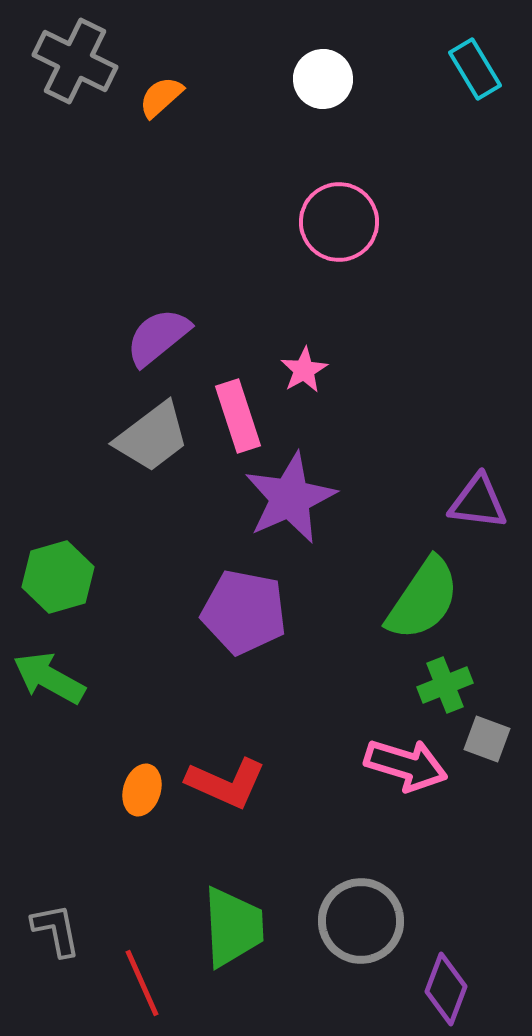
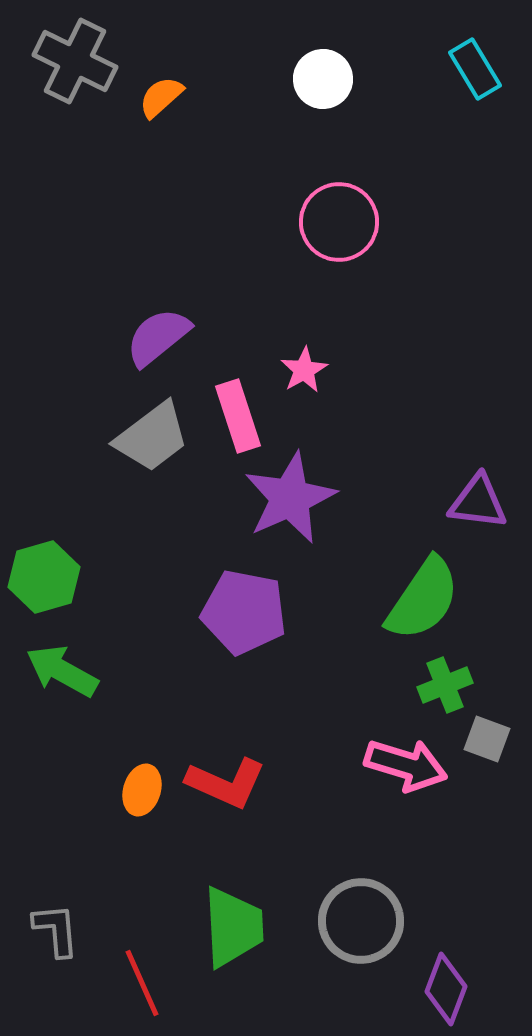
green hexagon: moved 14 px left
green arrow: moved 13 px right, 7 px up
gray L-shape: rotated 6 degrees clockwise
